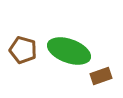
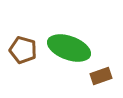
green ellipse: moved 3 px up
